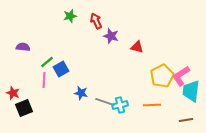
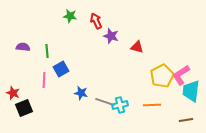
green star: rotated 24 degrees clockwise
green line: moved 11 px up; rotated 56 degrees counterclockwise
pink L-shape: moved 1 px up
